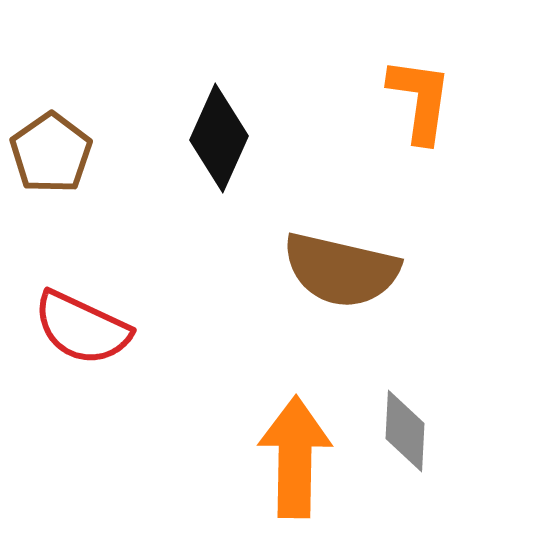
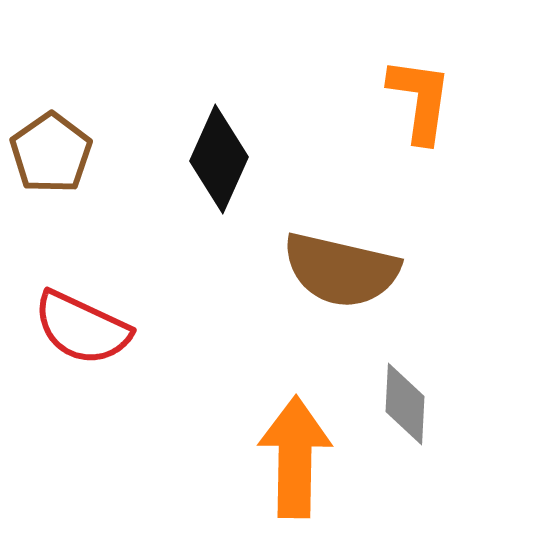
black diamond: moved 21 px down
gray diamond: moved 27 px up
